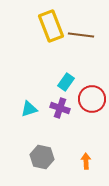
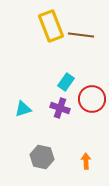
cyan triangle: moved 6 px left
